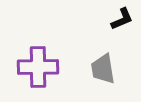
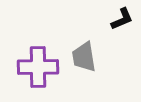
gray trapezoid: moved 19 px left, 12 px up
